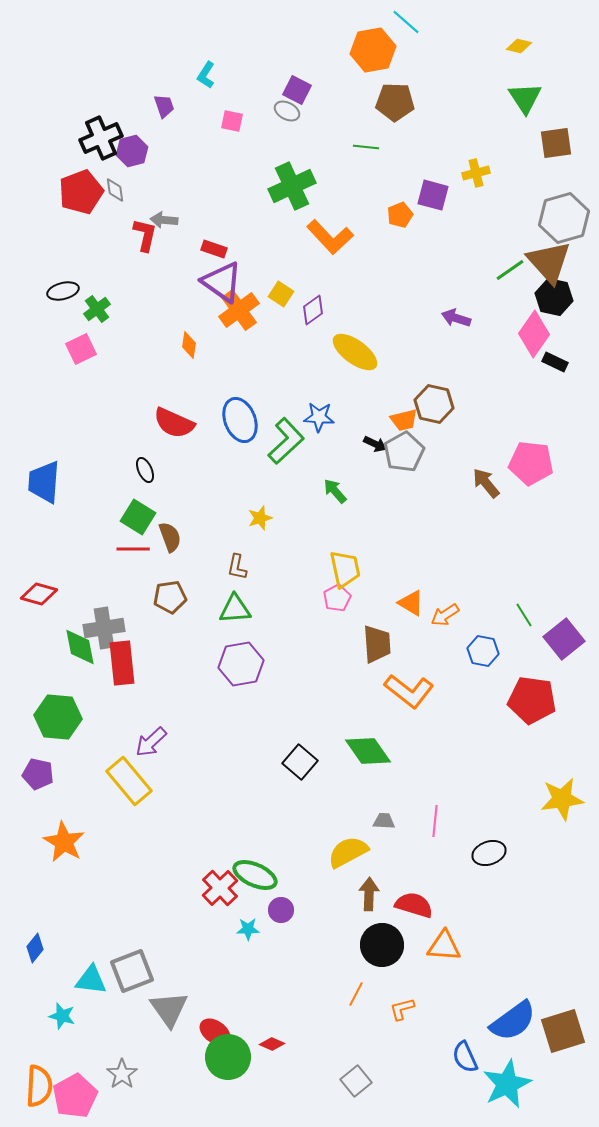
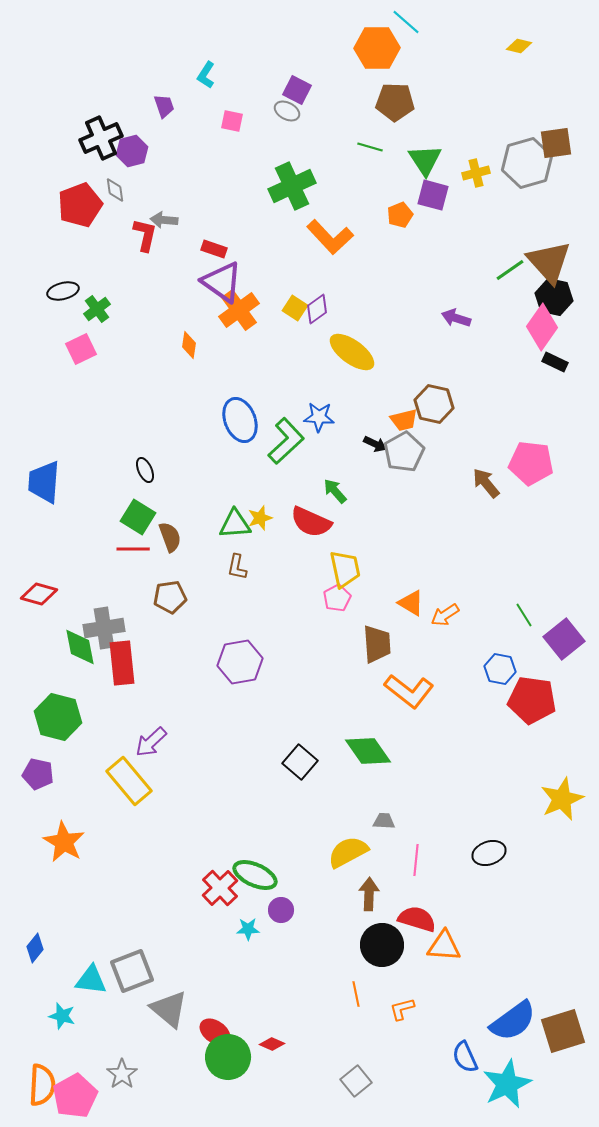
orange hexagon at (373, 50): moved 4 px right, 2 px up; rotated 9 degrees clockwise
green triangle at (525, 98): moved 100 px left, 62 px down
green line at (366, 147): moved 4 px right; rotated 10 degrees clockwise
red pentagon at (81, 192): moved 1 px left, 13 px down
gray hexagon at (564, 218): moved 37 px left, 55 px up
yellow square at (281, 294): moved 14 px right, 14 px down
purple diamond at (313, 310): moved 4 px right, 1 px up
pink diamond at (534, 334): moved 8 px right, 7 px up
yellow ellipse at (355, 352): moved 3 px left
red semicircle at (174, 423): moved 137 px right, 99 px down
green triangle at (235, 609): moved 85 px up
blue hexagon at (483, 651): moved 17 px right, 18 px down
purple hexagon at (241, 664): moved 1 px left, 2 px up
green hexagon at (58, 717): rotated 9 degrees clockwise
yellow star at (562, 799): rotated 15 degrees counterclockwise
pink line at (435, 821): moved 19 px left, 39 px down
red semicircle at (414, 905): moved 3 px right, 14 px down
orange line at (356, 994): rotated 40 degrees counterclockwise
gray triangle at (169, 1009): rotated 15 degrees counterclockwise
orange semicircle at (39, 1086): moved 3 px right, 1 px up
